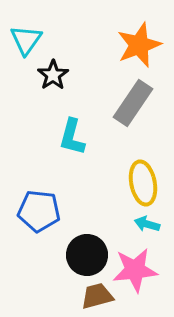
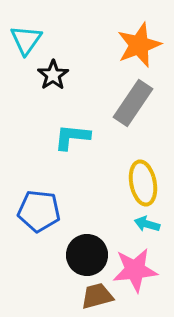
cyan L-shape: rotated 81 degrees clockwise
